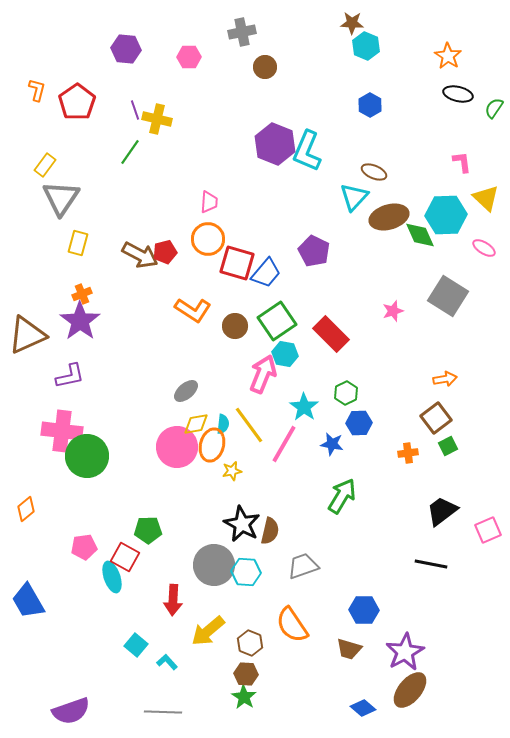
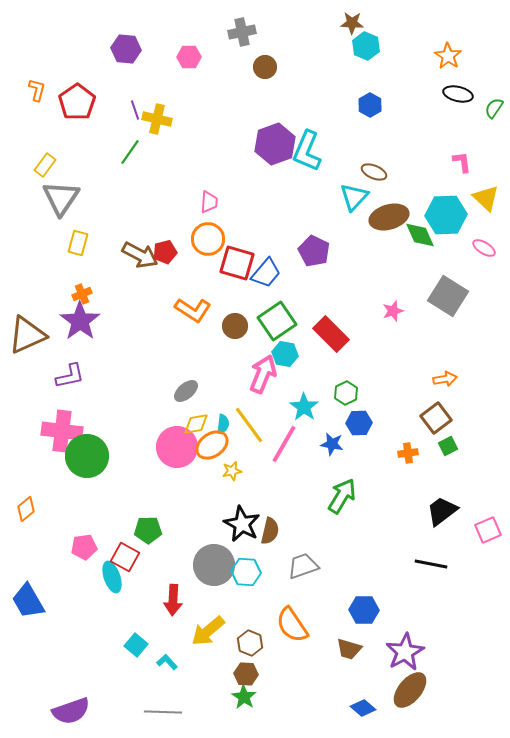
purple hexagon at (275, 144): rotated 18 degrees clockwise
orange ellipse at (212, 445): rotated 40 degrees clockwise
